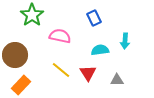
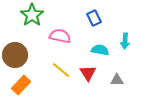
cyan semicircle: rotated 18 degrees clockwise
